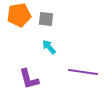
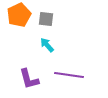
orange pentagon: rotated 15 degrees counterclockwise
cyan arrow: moved 2 px left, 2 px up
purple line: moved 14 px left, 3 px down
